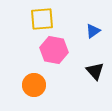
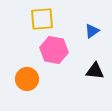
blue triangle: moved 1 px left
black triangle: rotated 42 degrees counterclockwise
orange circle: moved 7 px left, 6 px up
